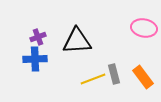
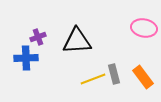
blue cross: moved 9 px left, 1 px up
